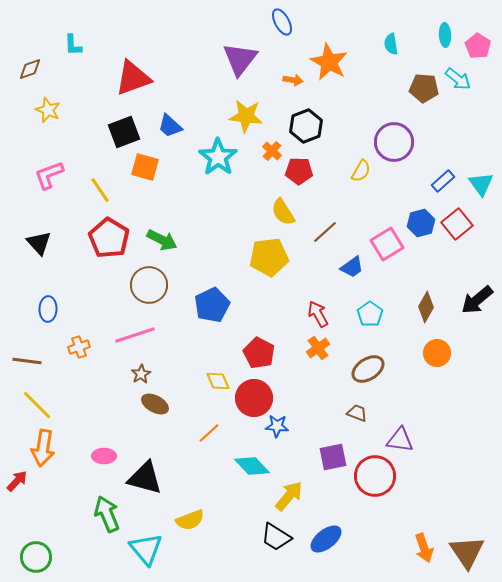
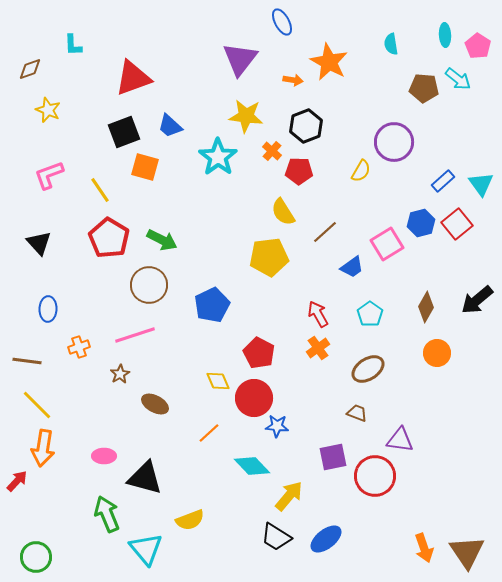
brown star at (141, 374): moved 21 px left
